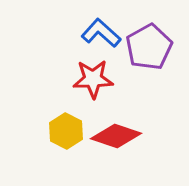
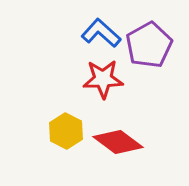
purple pentagon: moved 2 px up
red star: moved 10 px right
red diamond: moved 2 px right, 6 px down; rotated 18 degrees clockwise
